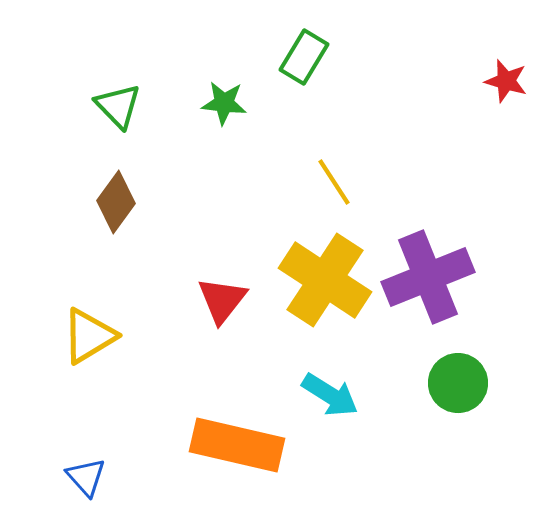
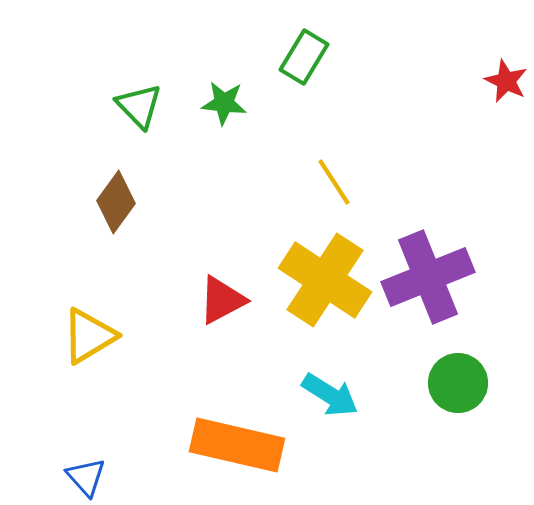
red star: rotated 9 degrees clockwise
green triangle: moved 21 px right
red triangle: rotated 24 degrees clockwise
